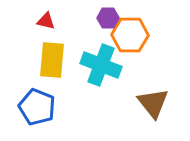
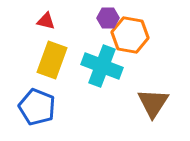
orange hexagon: rotated 9 degrees clockwise
yellow rectangle: rotated 15 degrees clockwise
cyan cross: moved 1 px right, 1 px down
brown triangle: rotated 12 degrees clockwise
